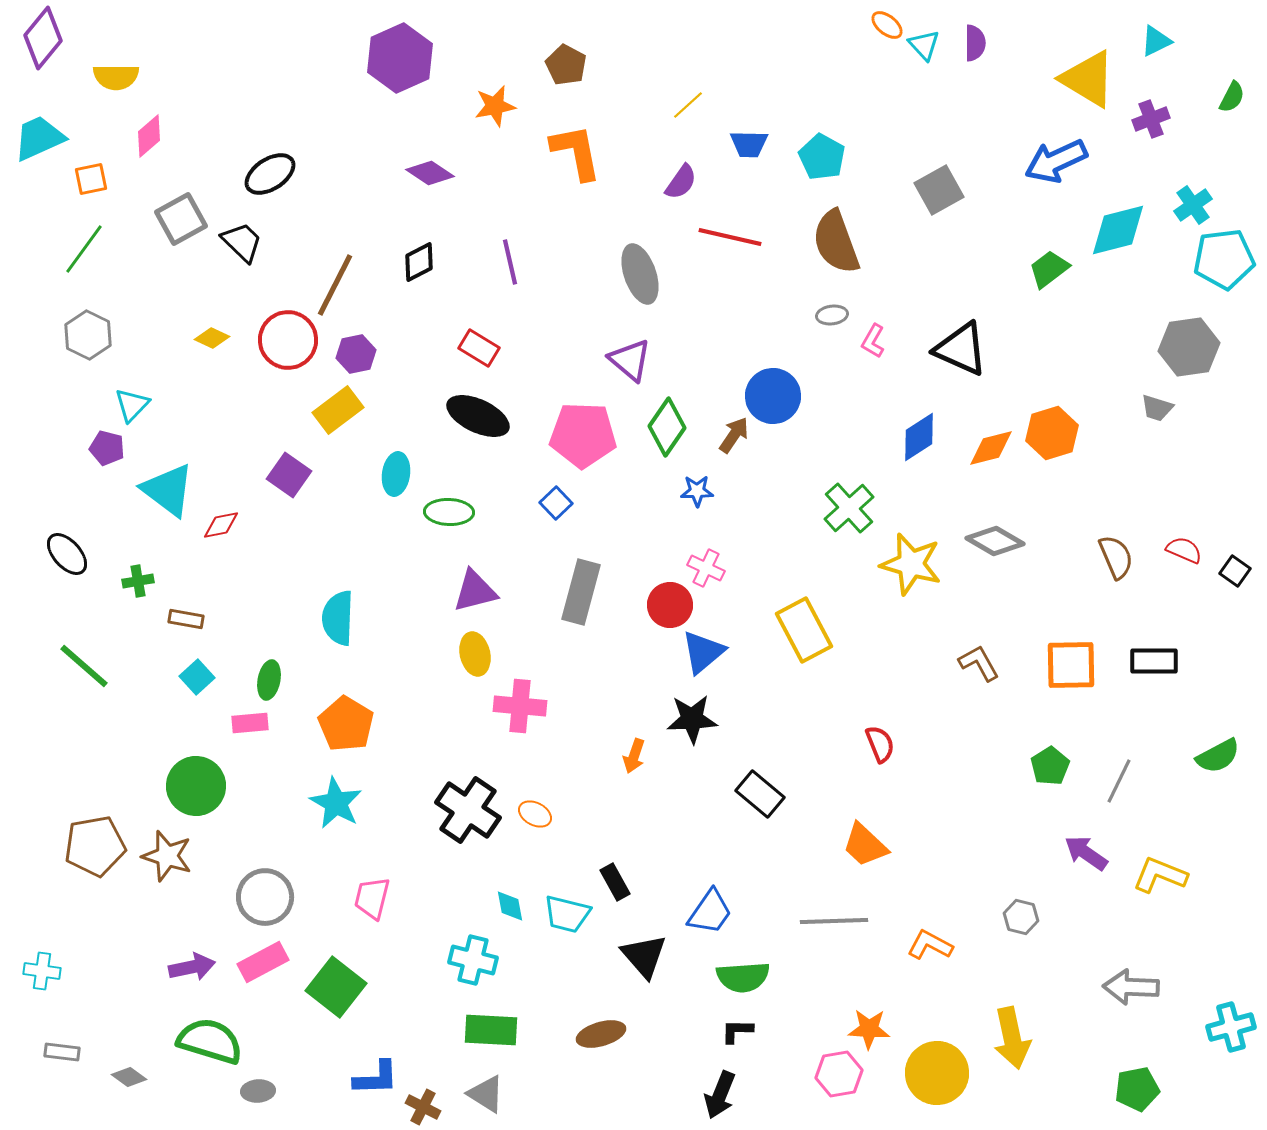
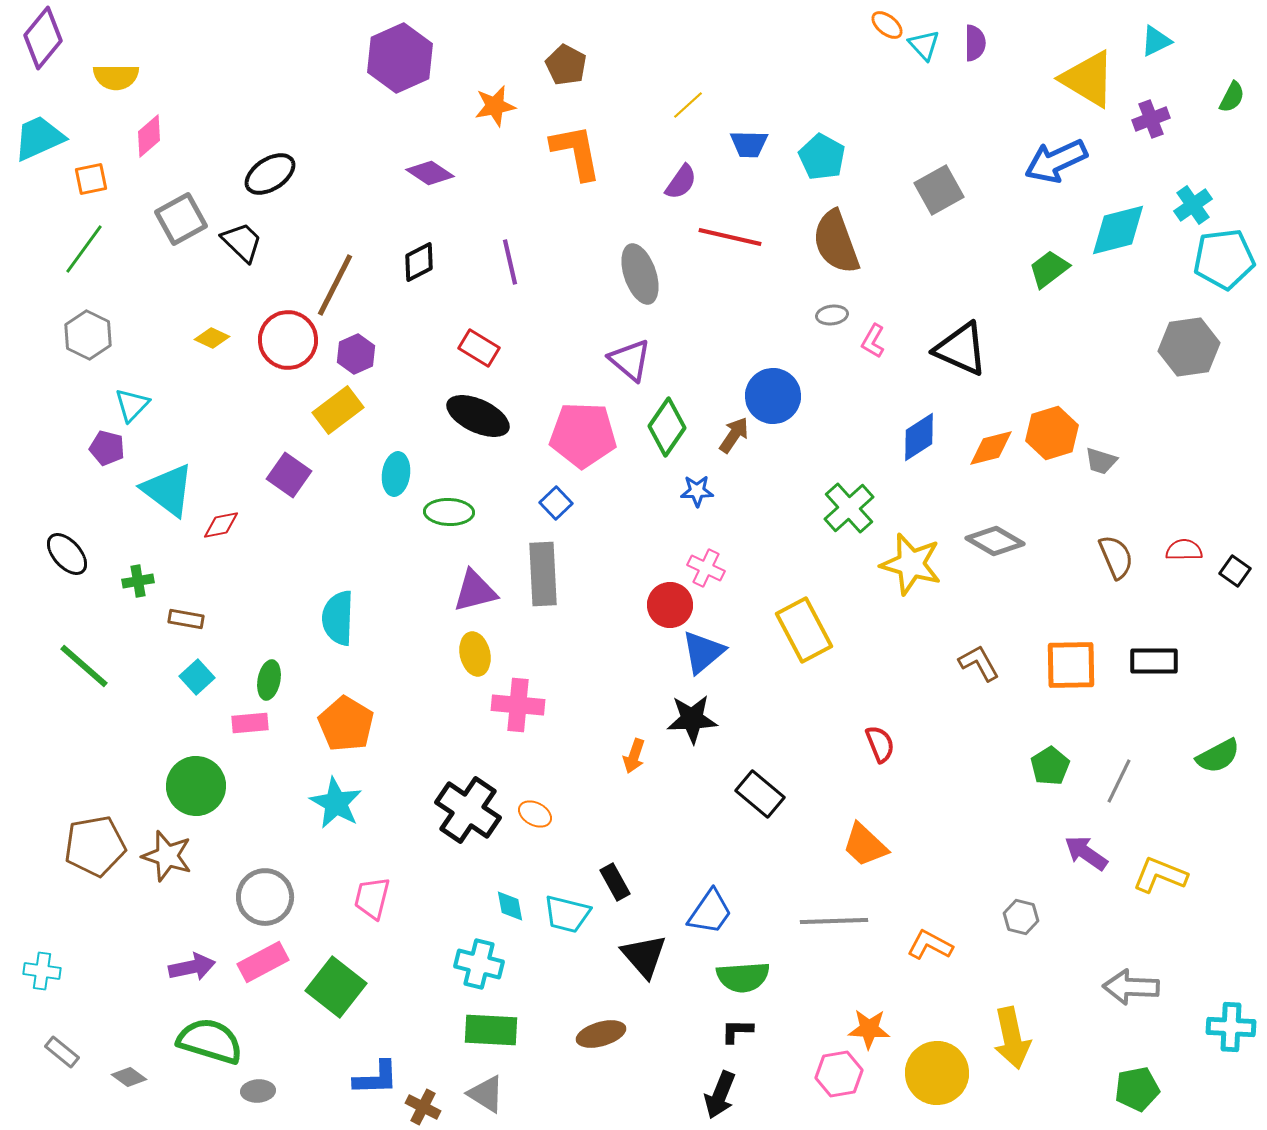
purple hexagon at (356, 354): rotated 12 degrees counterclockwise
gray trapezoid at (1157, 408): moved 56 px left, 53 px down
red semicircle at (1184, 550): rotated 24 degrees counterclockwise
gray rectangle at (581, 592): moved 38 px left, 18 px up; rotated 18 degrees counterclockwise
pink cross at (520, 706): moved 2 px left, 1 px up
cyan cross at (473, 960): moved 6 px right, 4 px down
cyan cross at (1231, 1027): rotated 18 degrees clockwise
gray rectangle at (62, 1052): rotated 32 degrees clockwise
